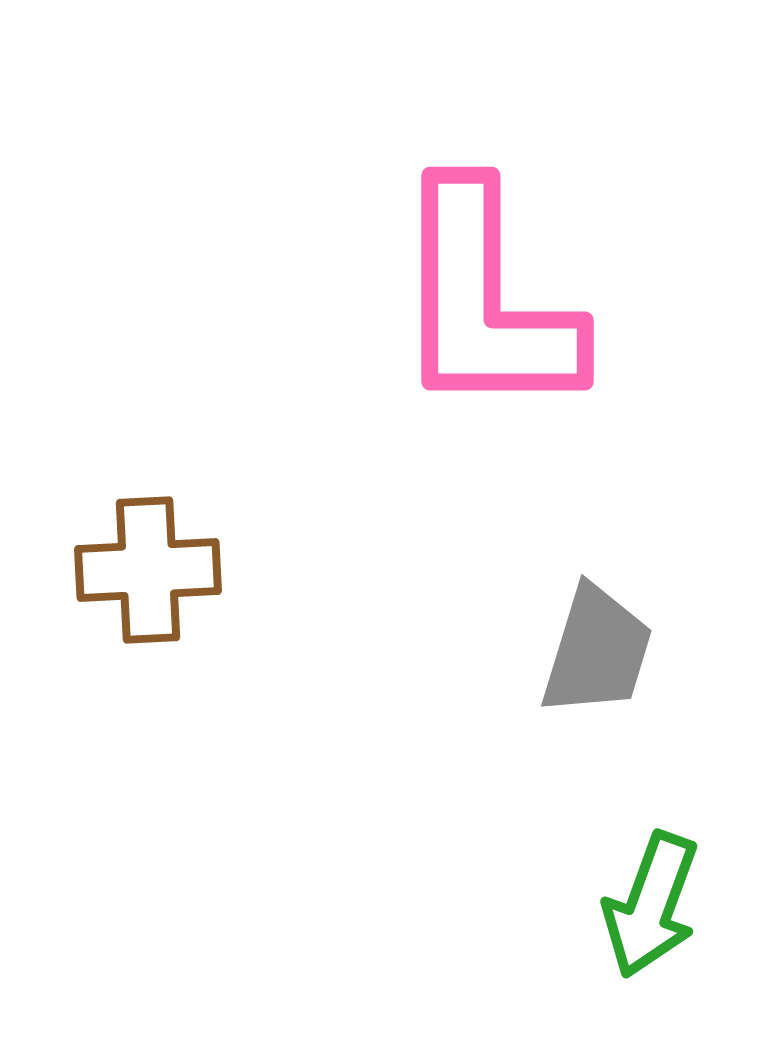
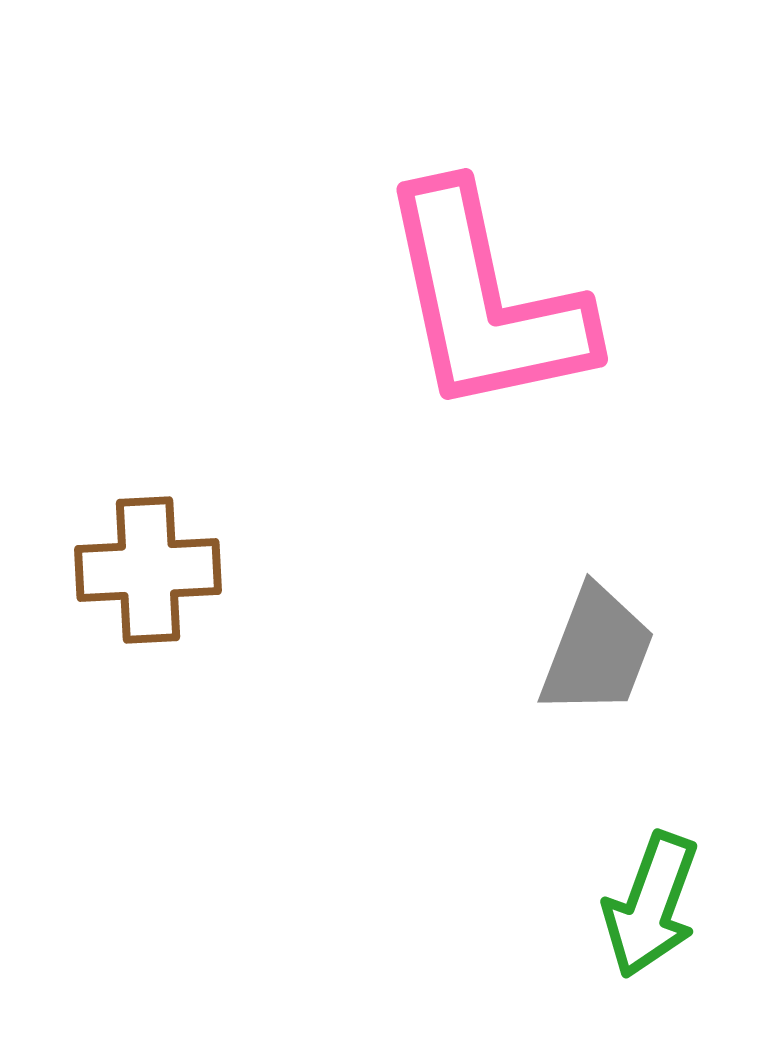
pink L-shape: rotated 12 degrees counterclockwise
gray trapezoid: rotated 4 degrees clockwise
